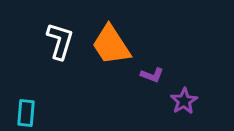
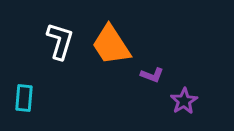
cyan rectangle: moved 2 px left, 15 px up
